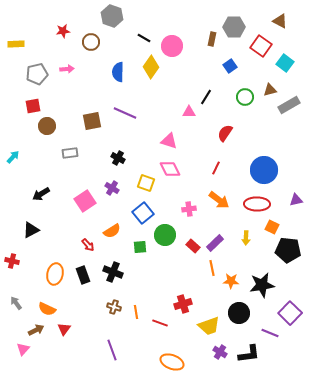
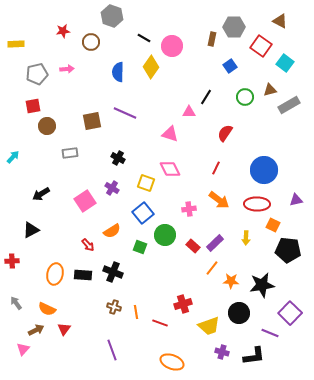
pink triangle at (169, 141): moved 1 px right, 7 px up
orange square at (272, 227): moved 1 px right, 2 px up
green square at (140, 247): rotated 24 degrees clockwise
red cross at (12, 261): rotated 16 degrees counterclockwise
orange line at (212, 268): rotated 49 degrees clockwise
black rectangle at (83, 275): rotated 66 degrees counterclockwise
purple cross at (220, 352): moved 2 px right; rotated 16 degrees counterclockwise
black L-shape at (249, 354): moved 5 px right, 2 px down
